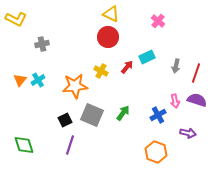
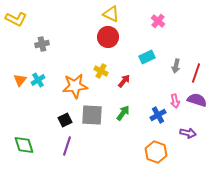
red arrow: moved 3 px left, 14 px down
gray square: rotated 20 degrees counterclockwise
purple line: moved 3 px left, 1 px down
